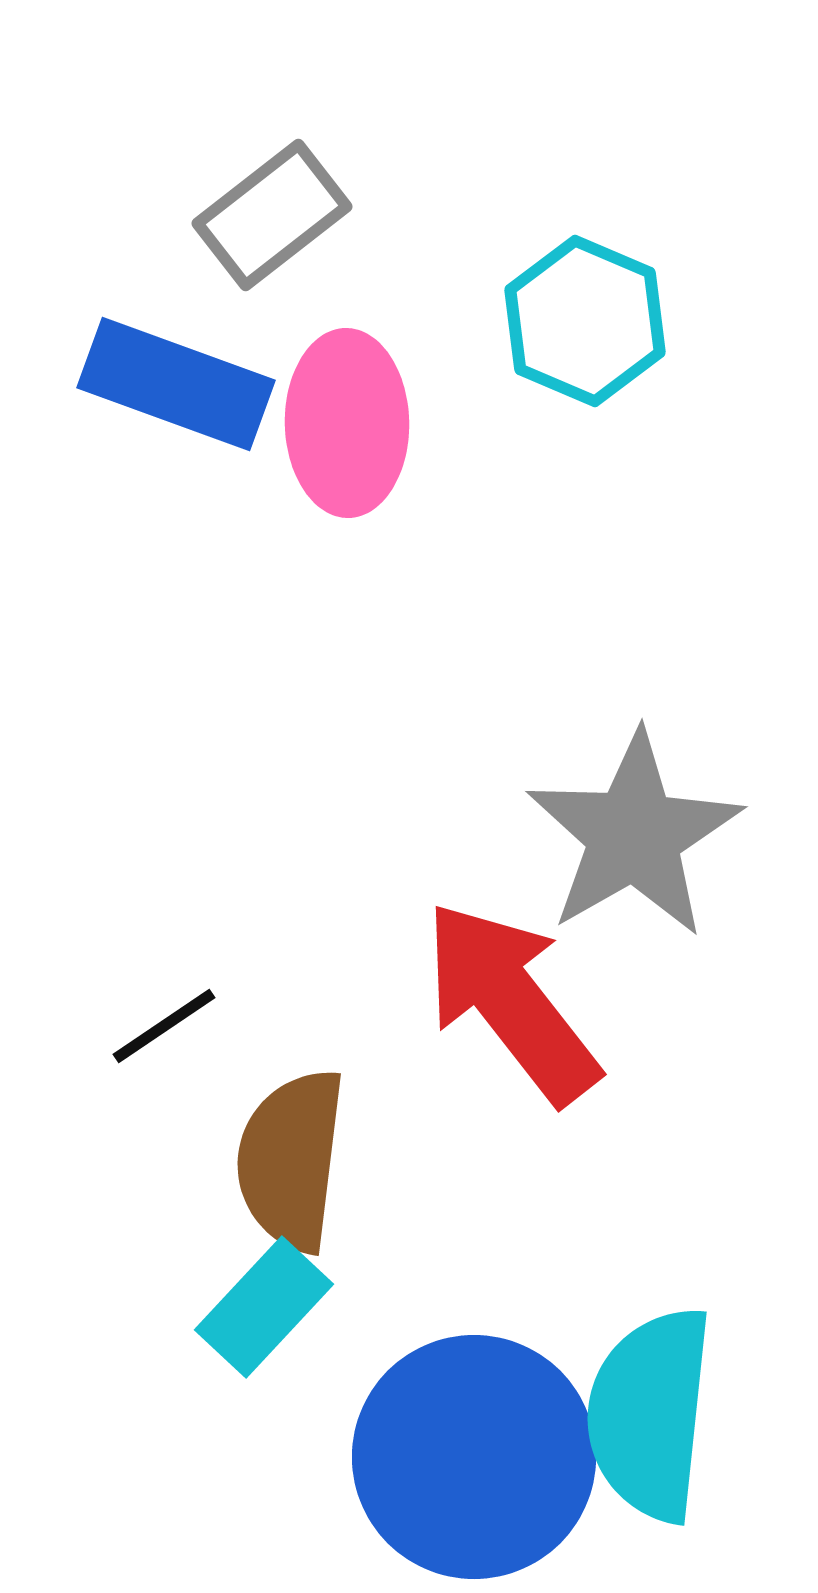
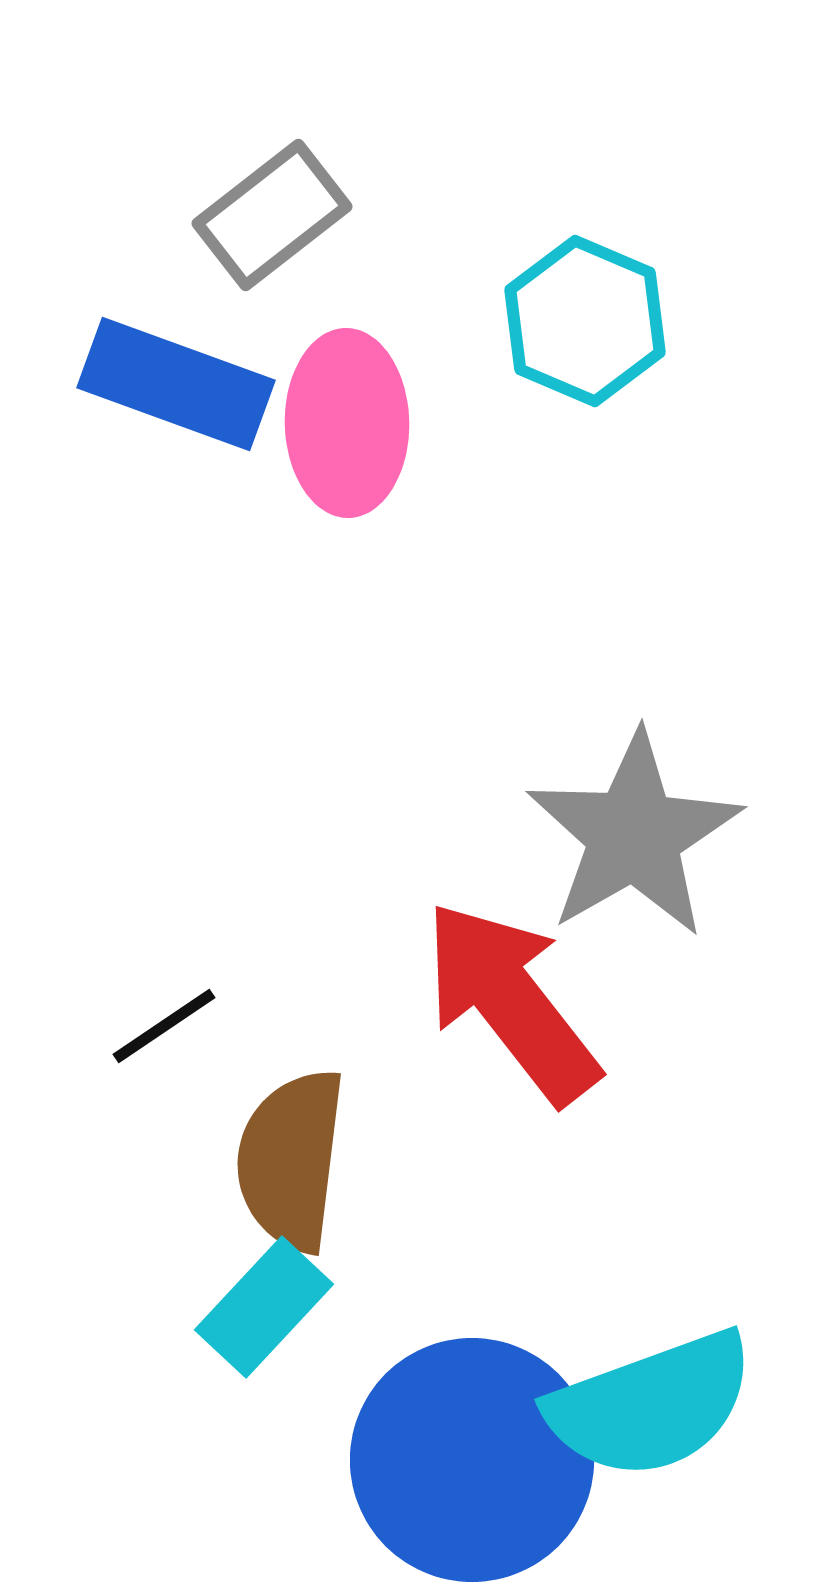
cyan semicircle: moved 1 px right, 9 px up; rotated 116 degrees counterclockwise
blue circle: moved 2 px left, 3 px down
